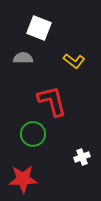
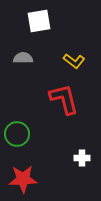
white square: moved 7 px up; rotated 30 degrees counterclockwise
red L-shape: moved 12 px right, 2 px up
green circle: moved 16 px left
white cross: moved 1 px down; rotated 21 degrees clockwise
